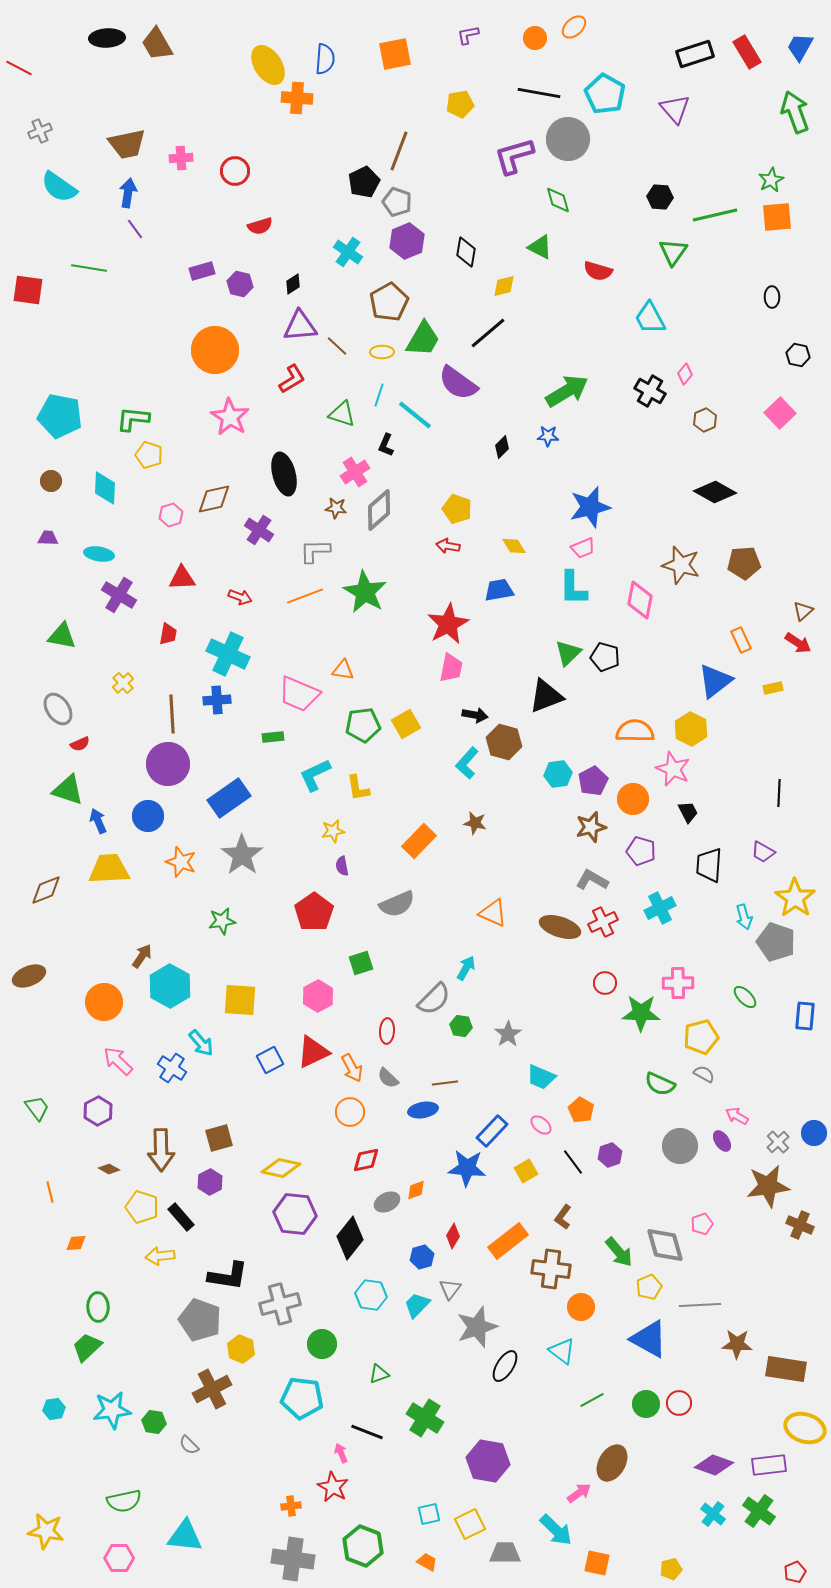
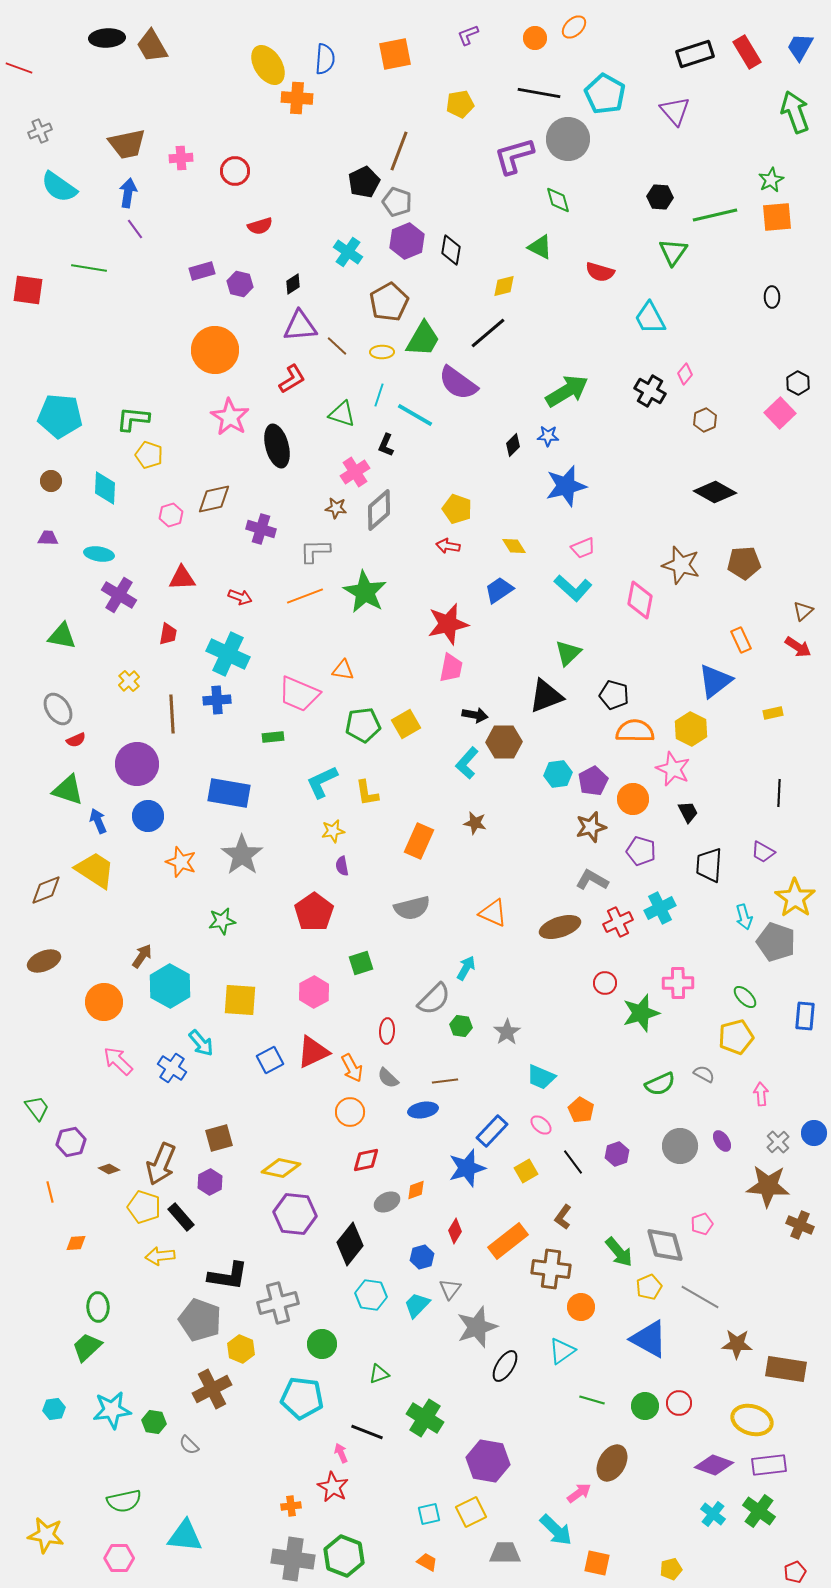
purple L-shape at (468, 35): rotated 10 degrees counterclockwise
brown trapezoid at (157, 44): moved 5 px left, 2 px down
red line at (19, 68): rotated 8 degrees counterclockwise
purple triangle at (675, 109): moved 2 px down
black diamond at (466, 252): moved 15 px left, 2 px up
red semicircle at (598, 271): moved 2 px right, 1 px down
black hexagon at (798, 355): moved 28 px down; rotated 15 degrees clockwise
cyan line at (415, 415): rotated 9 degrees counterclockwise
cyan pentagon at (60, 416): rotated 6 degrees counterclockwise
black diamond at (502, 447): moved 11 px right, 2 px up
black ellipse at (284, 474): moved 7 px left, 28 px up
blue star at (590, 507): moved 24 px left, 21 px up
purple cross at (259, 530): moved 2 px right, 1 px up; rotated 16 degrees counterclockwise
cyan L-shape at (573, 588): rotated 48 degrees counterclockwise
blue trapezoid at (499, 590): rotated 24 degrees counterclockwise
red star at (448, 624): rotated 15 degrees clockwise
red arrow at (798, 643): moved 4 px down
black pentagon at (605, 657): moved 9 px right, 38 px down
yellow cross at (123, 683): moved 6 px right, 2 px up
yellow rectangle at (773, 688): moved 25 px down
brown hexagon at (504, 742): rotated 16 degrees counterclockwise
red semicircle at (80, 744): moved 4 px left, 4 px up
purple circle at (168, 764): moved 31 px left
cyan L-shape at (315, 775): moved 7 px right, 7 px down
yellow L-shape at (358, 788): moved 9 px right, 5 px down
blue rectangle at (229, 798): moved 5 px up; rotated 45 degrees clockwise
orange rectangle at (419, 841): rotated 20 degrees counterclockwise
yellow trapezoid at (109, 869): moved 14 px left, 1 px down; rotated 36 degrees clockwise
gray semicircle at (397, 904): moved 15 px right, 4 px down; rotated 9 degrees clockwise
red cross at (603, 922): moved 15 px right
brown ellipse at (560, 927): rotated 36 degrees counterclockwise
brown ellipse at (29, 976): moved 15 px right, 15 px up
pink hexagon at (318, 996): moved 4 px left, 4 px up
green star at (641, 1013): rotated 18 degrees counterclockwise
gray star at (508, 1034): moved 1 px left, 2 px up
yellow pentagon at (701, 1037): moved 35 px right
brown line at (445, 1083): moved 2 px up
green semicircle at (660, 1084): rotated 48 degrees counterclockwise
purple hexagon at (98, 1111): moved 27 px left, 31 px down; rotated 16 degrees clockwise
pink arrow at (737, 1116): moved 24 px right, 22 px up; rotated 55 degrees clockwise
brown arrow at (161, 1150): moved 14 px down; rotated 24 degrees clockwise
purple hexagon at (610, 1155): moved 7 px right, 1 px up
blue star at (467, 1168): rotated 21 degrees counterclockwise
brown star at (768, 1186): rotated 12 degrees clockwise
yellow pentagon at (142, 1207): moved 2 px right
red diamond at (453, 1236): moved 2 px right, 5 px up
black diamond at (350, 1238): moved 6 px down
gray cross at (280, 1304): moved 2 px left, 1 px up
gray line at (700, 1305): moved 8 px up; rotated 33 degrees clockwise
cyan triangle at (562, 1351): rotated 48 degrees clockwise
green line at (592, 1400): rotated 45 degrees clockwise
green circle at (646, 1404): moved 1 px left, 2 px down
yellow ellipse at (805, 1428): moved 53 px left, 8 px up
yellow square at (470, 1524): moved 1 px right, 12 px up
yellow star at (46, 1531): moved 4 px down
green hexagon at (363, 1546): moved 19 px left, 10 px down
